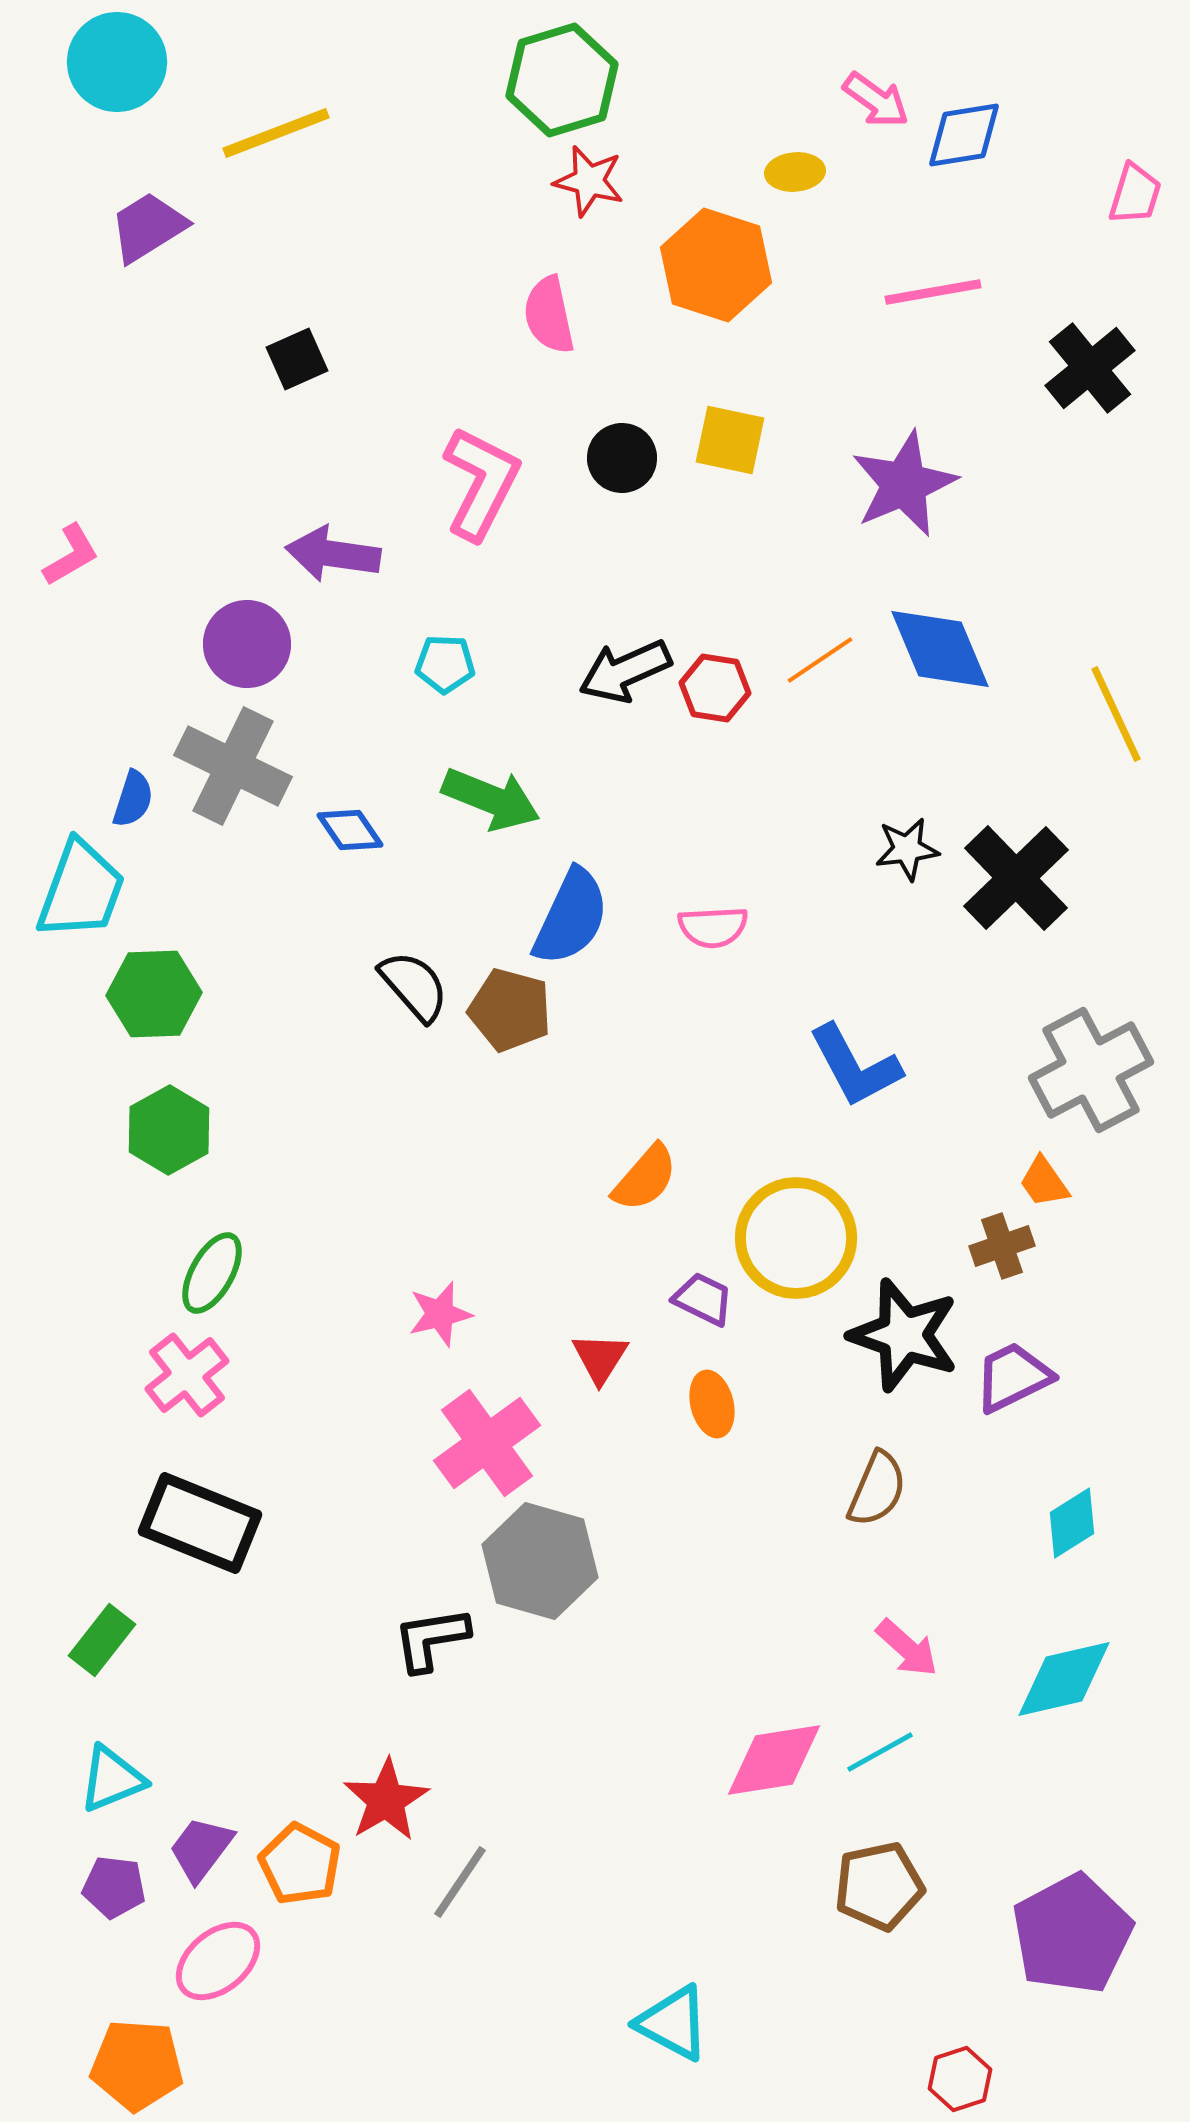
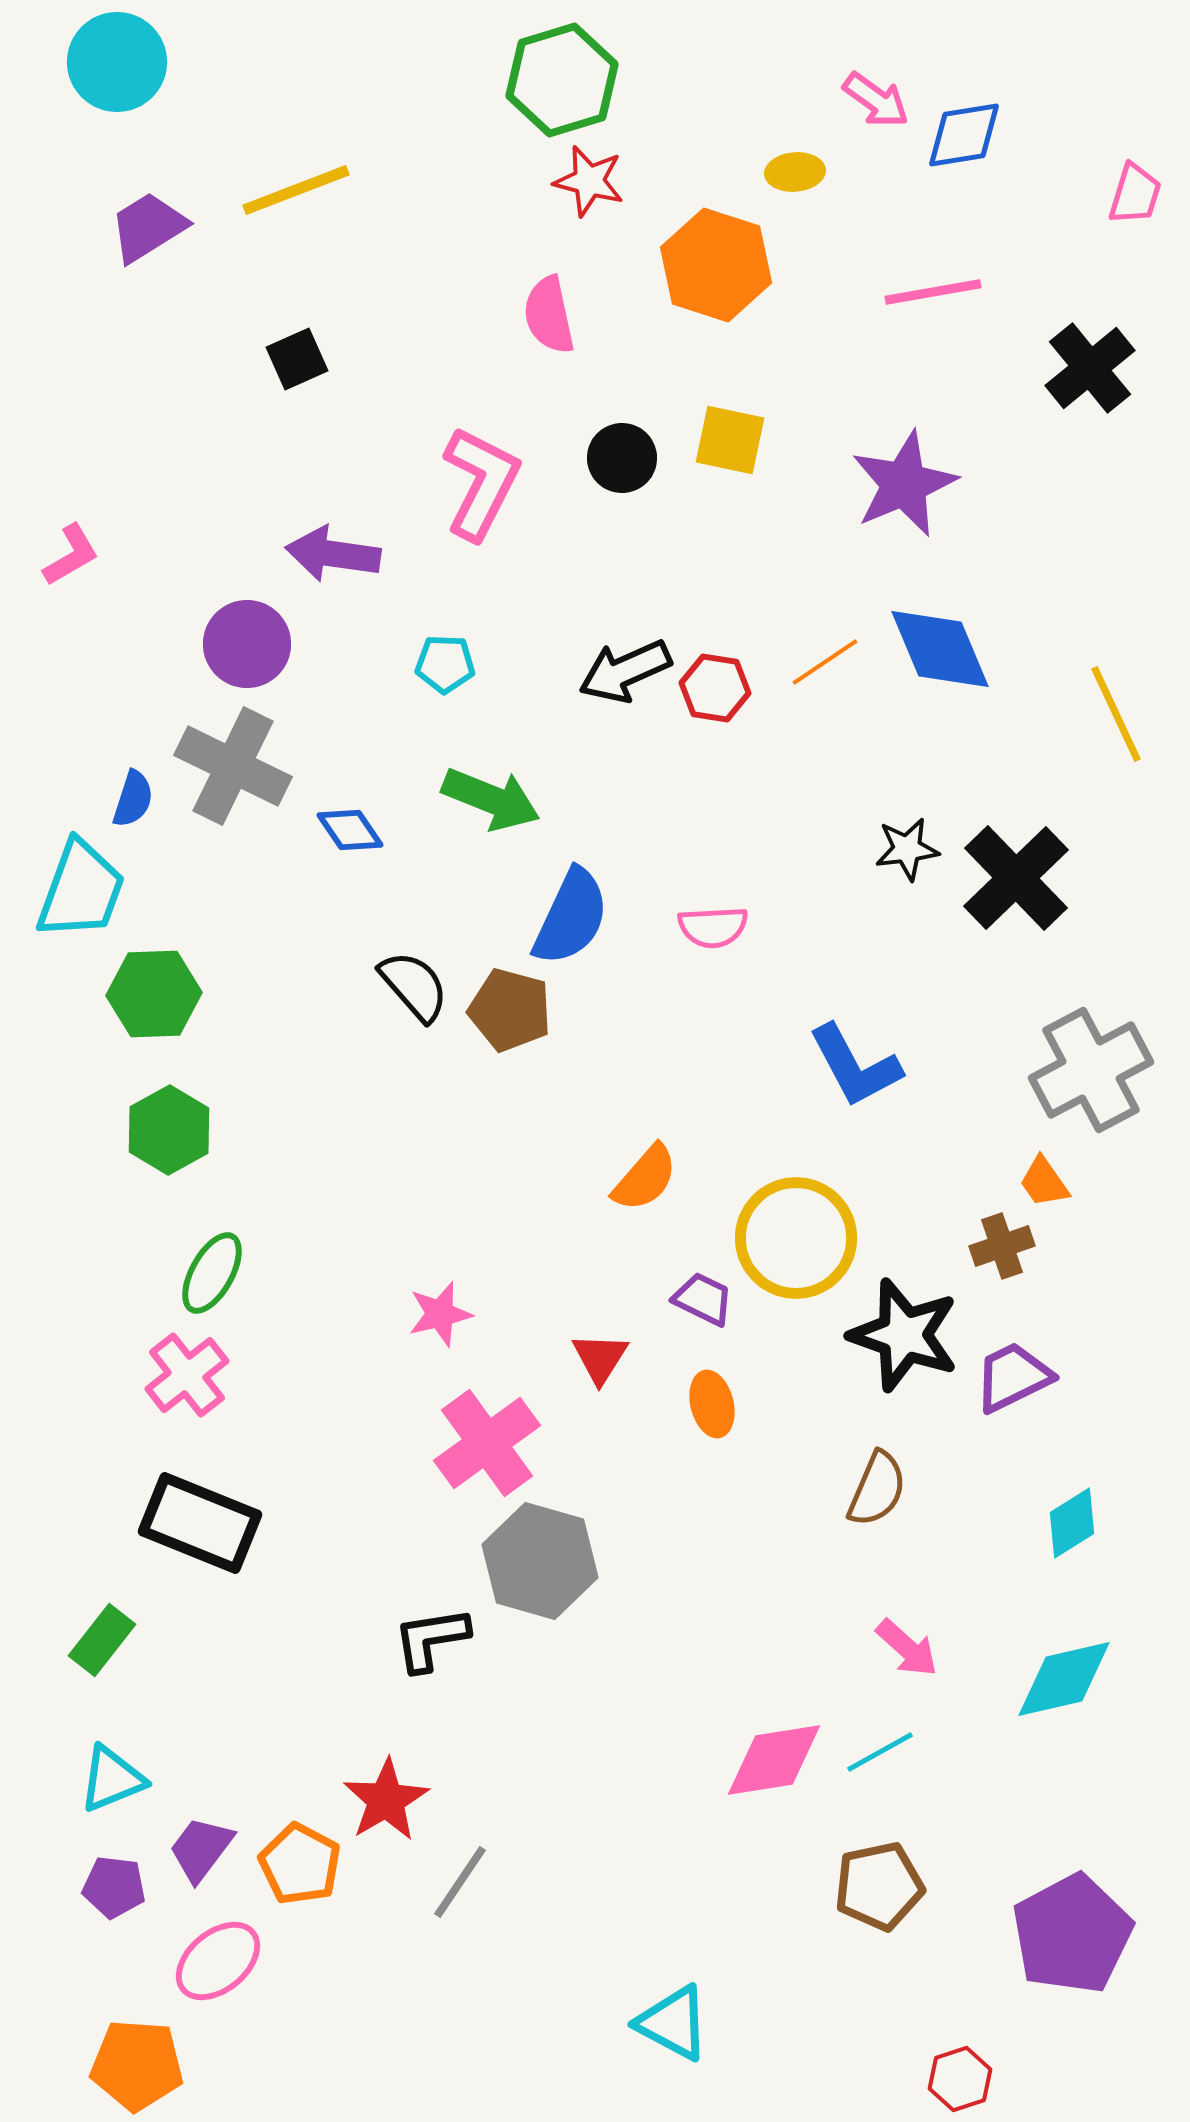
yellow line at (276, 133): moved 20 px right, 57 px down
orange line at (820, 660): moved 5 px right, 2 px down
